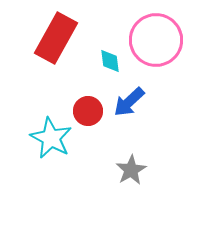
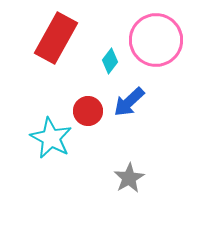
cyan diamond: rotated 45 degrees clockwise
gray star: moved 2 px left, 8 px down
